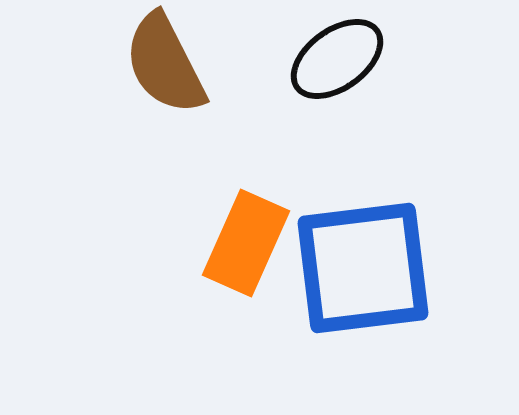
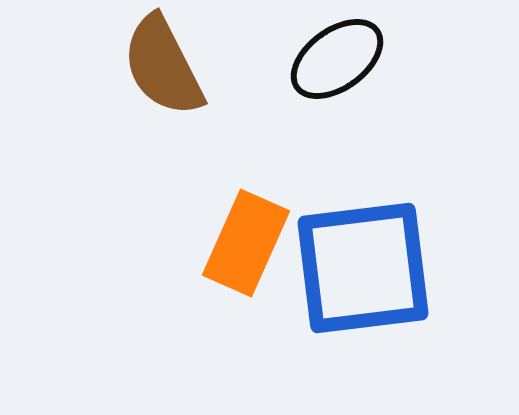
brown semicircle: moved 2 px left, 2 px down
